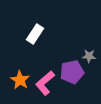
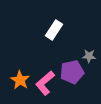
white rectangle: moved 19 px right, 4 px up
